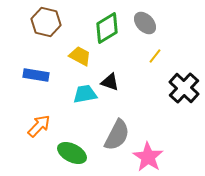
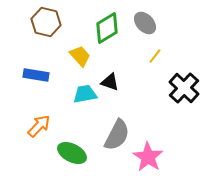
yellow trapezoid: rotated 20 degrees clockwise
